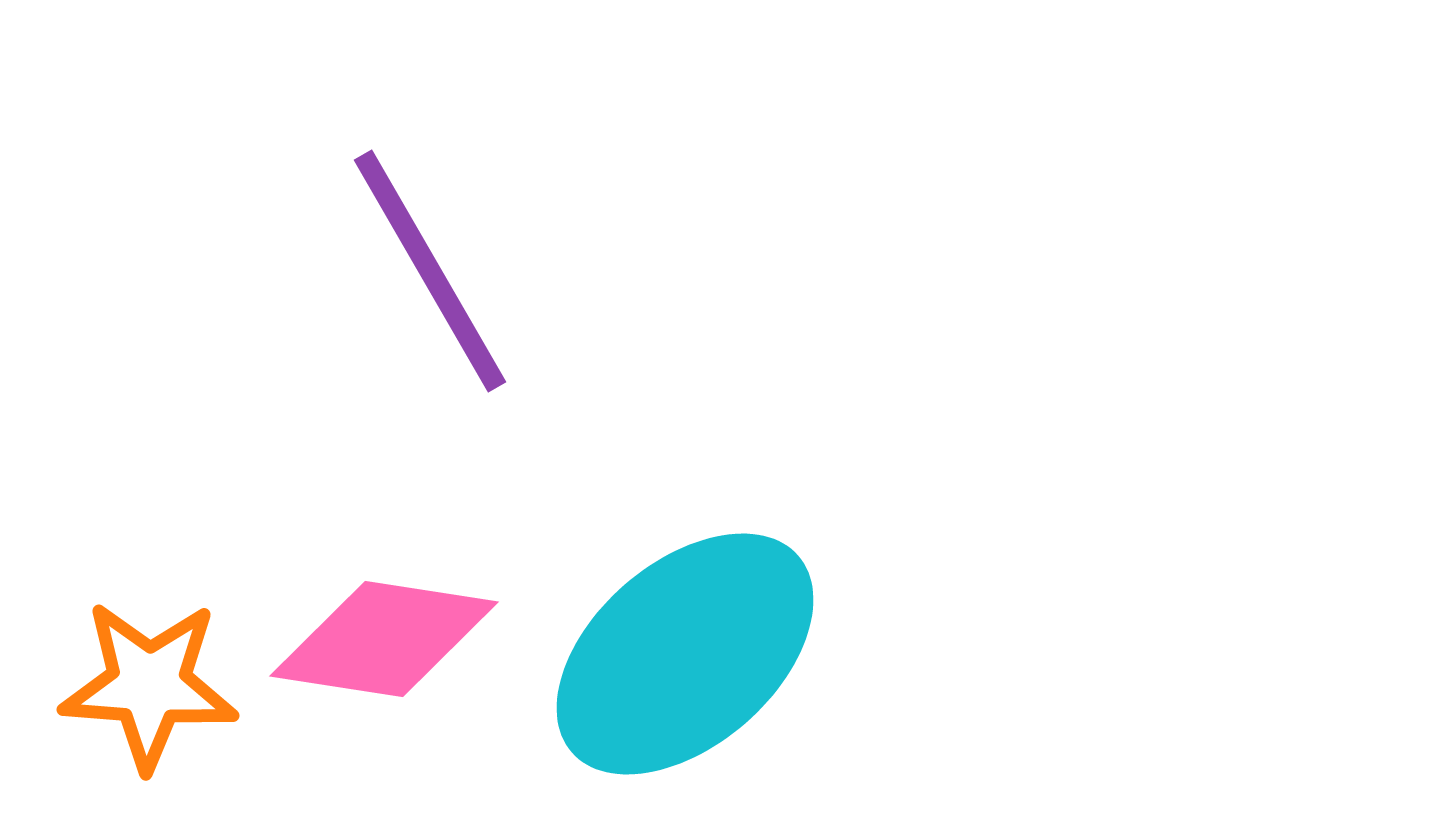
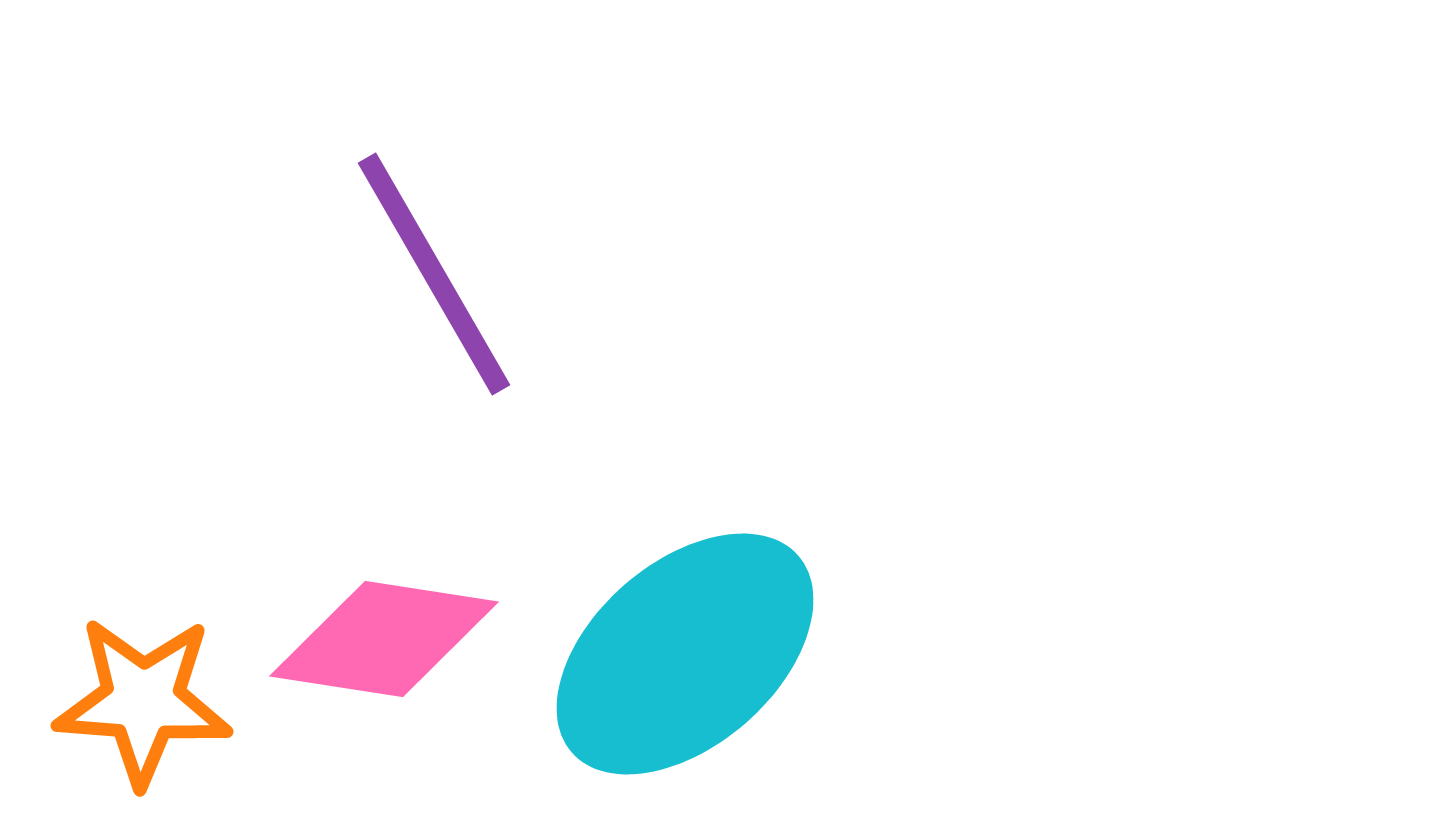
purple line: moved 4 px right, 3 px down
orange star: moved 6 px left, 16 px down
